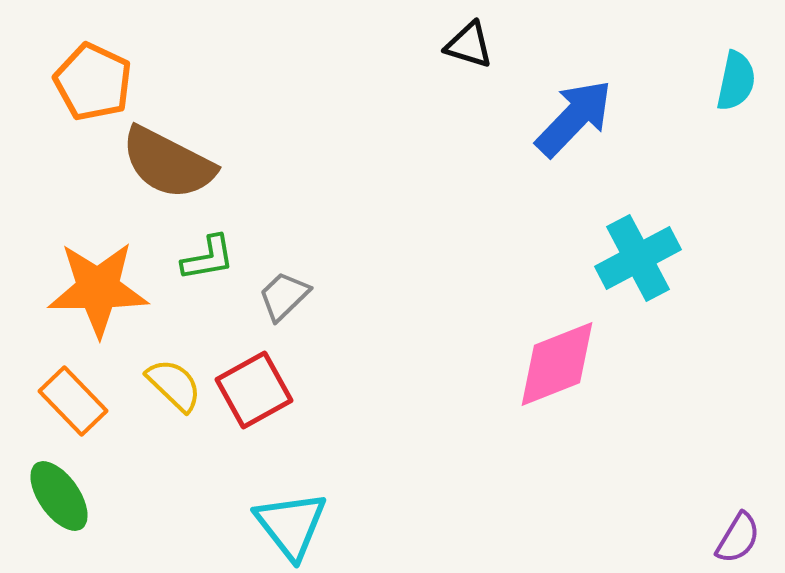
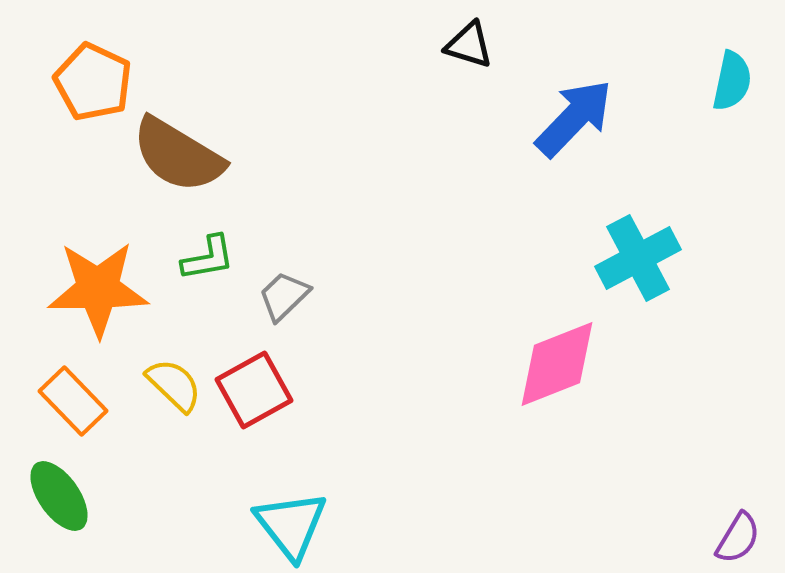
cyan semicircle: moved 4 px left
brown semicircle: moved 10 px right, 8 px up; rotated 4 degrees clockwise
